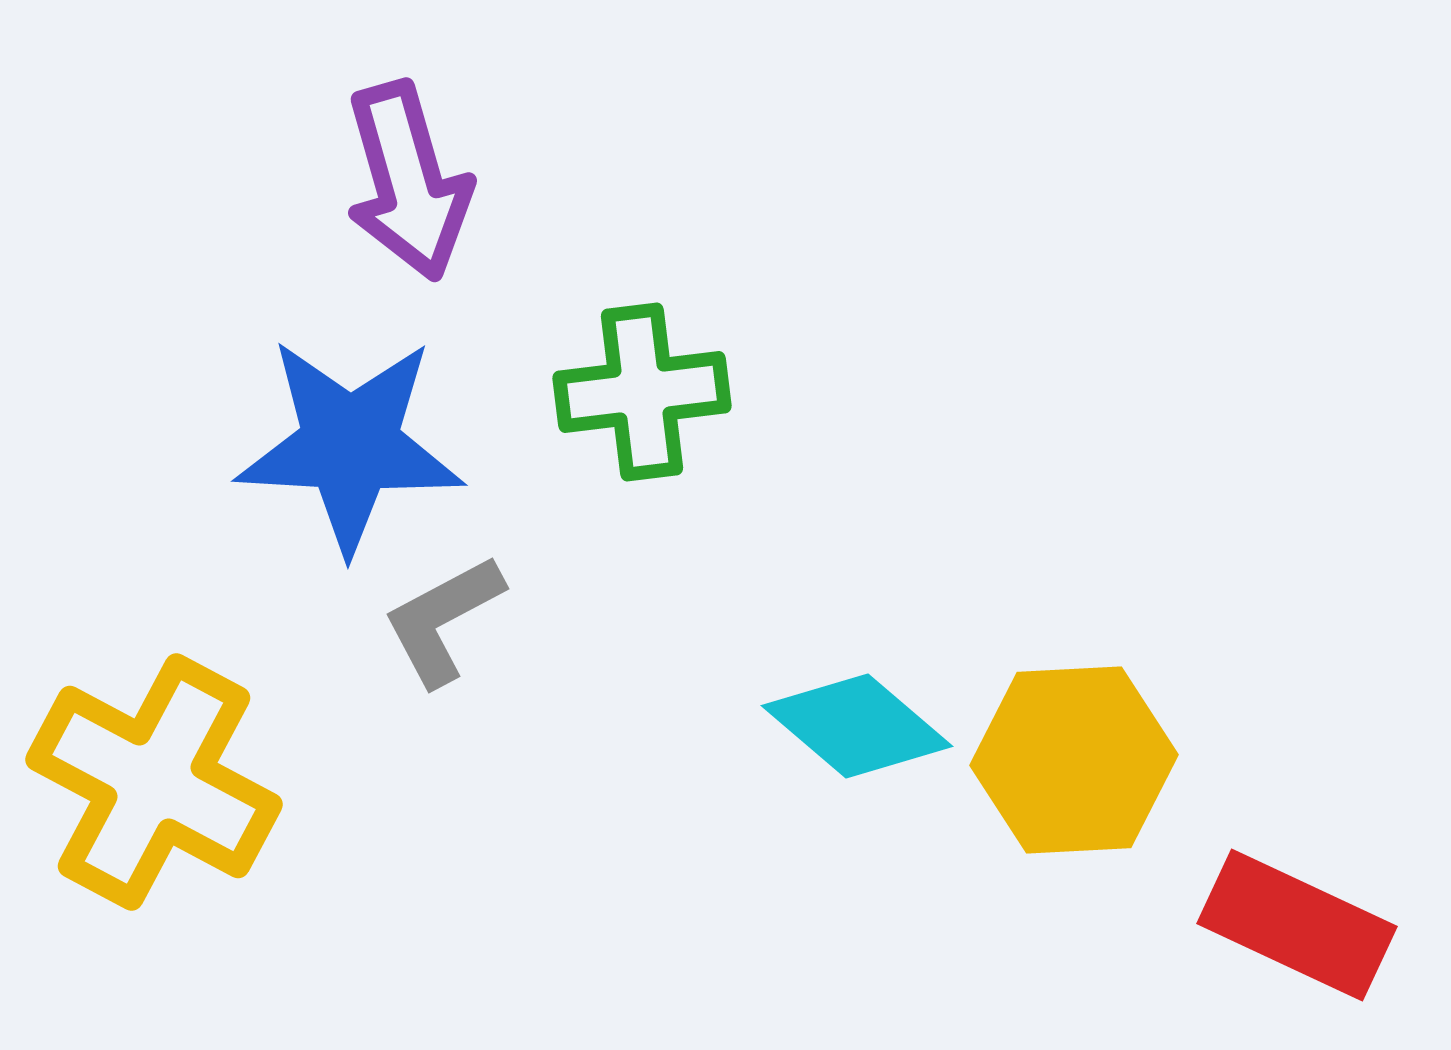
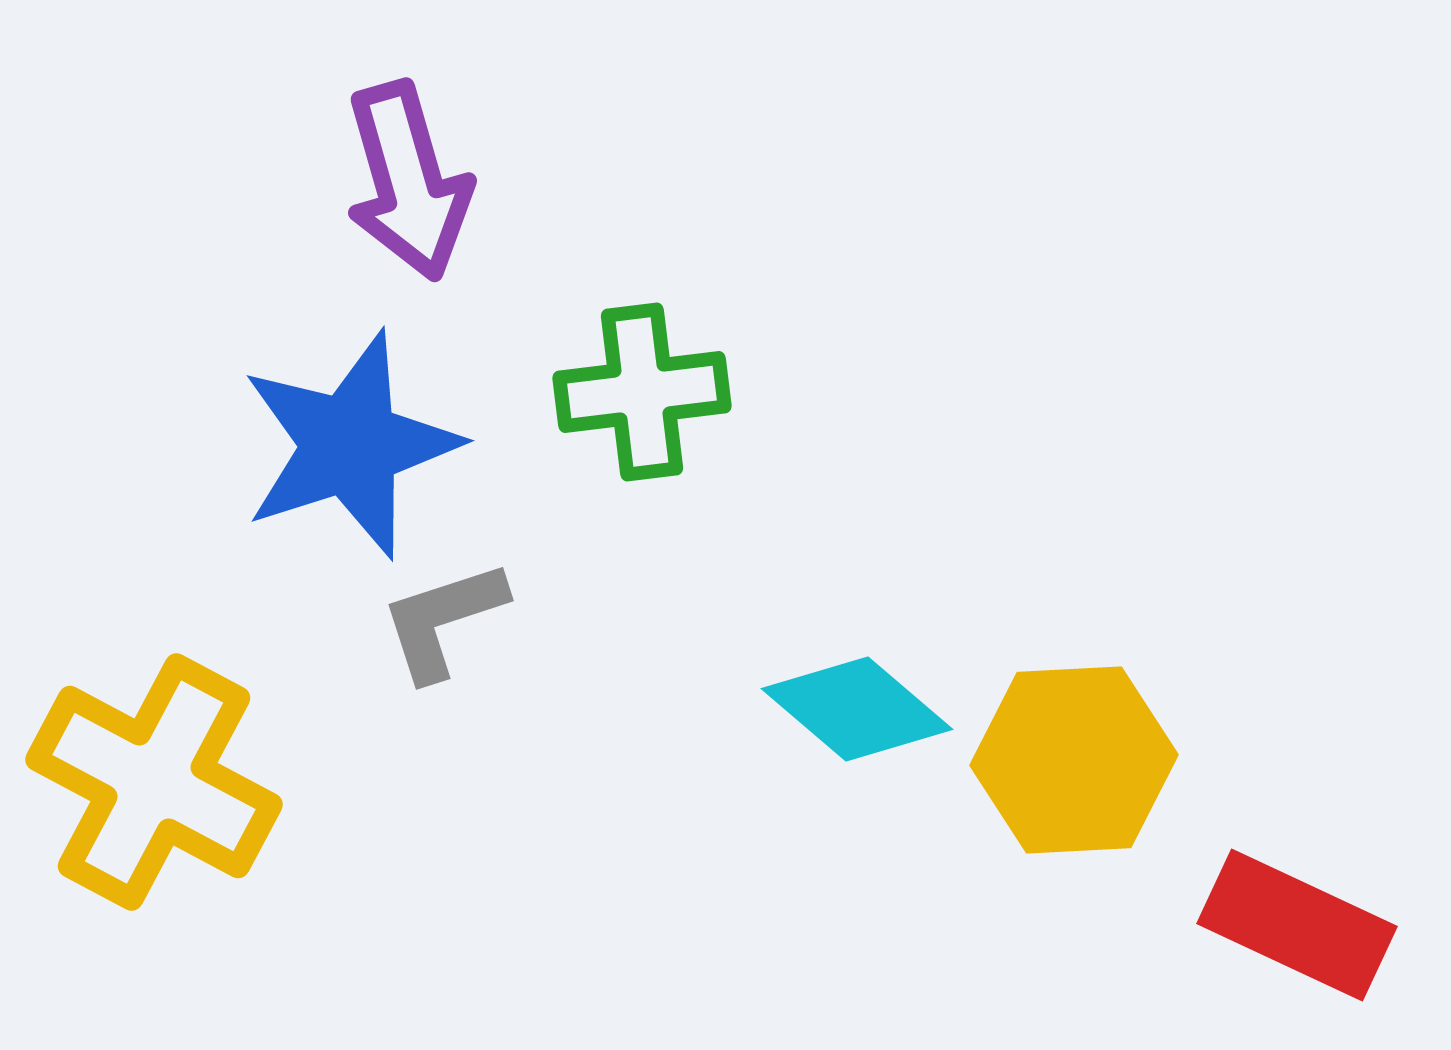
blue star: rotated 21 degrees counterclockwise
gray L-shape: rotated 10 degrees clockwise
cyan diamond: moved 17 px up
